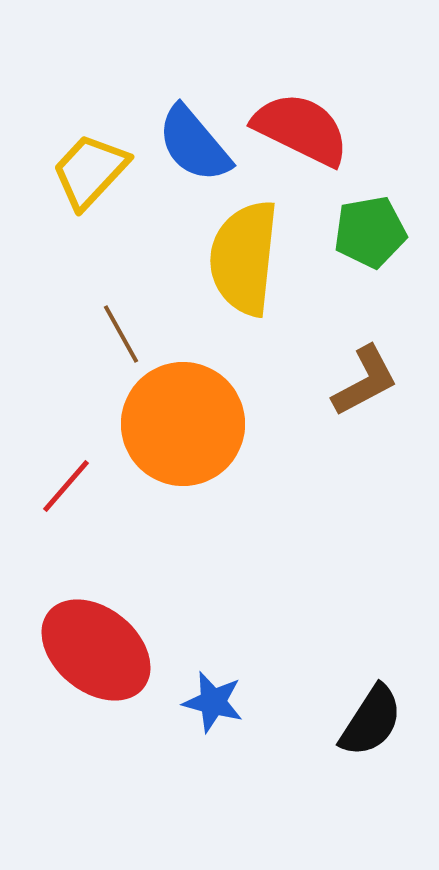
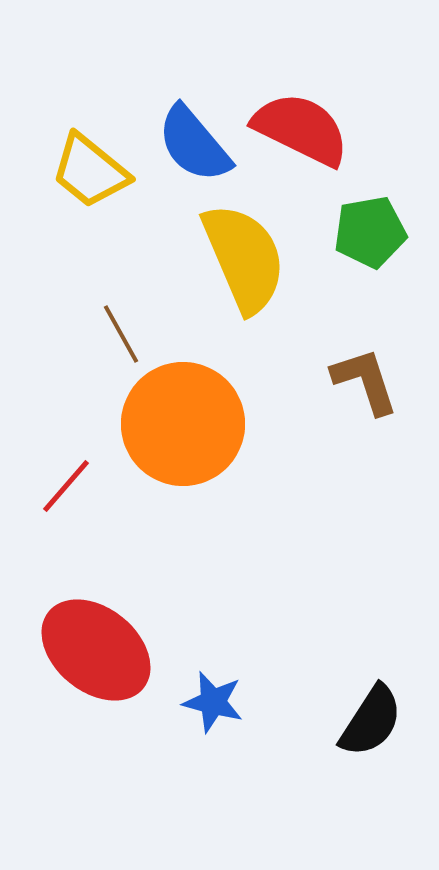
yellow trapezoid: rotated 94 degrees counterclockwise
yellow semicircle: rotated 151 degrees clockwise
brown L-shape: rotated 80 degrees counterclockwise
